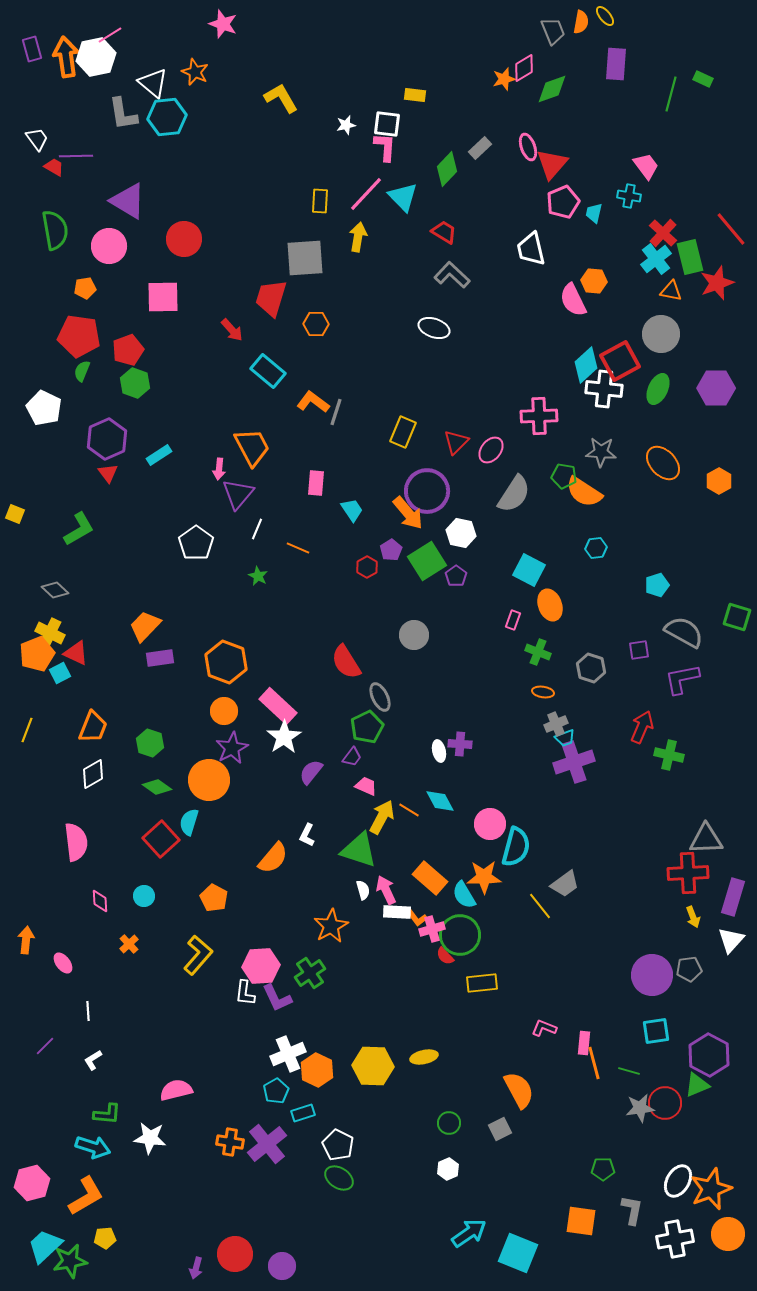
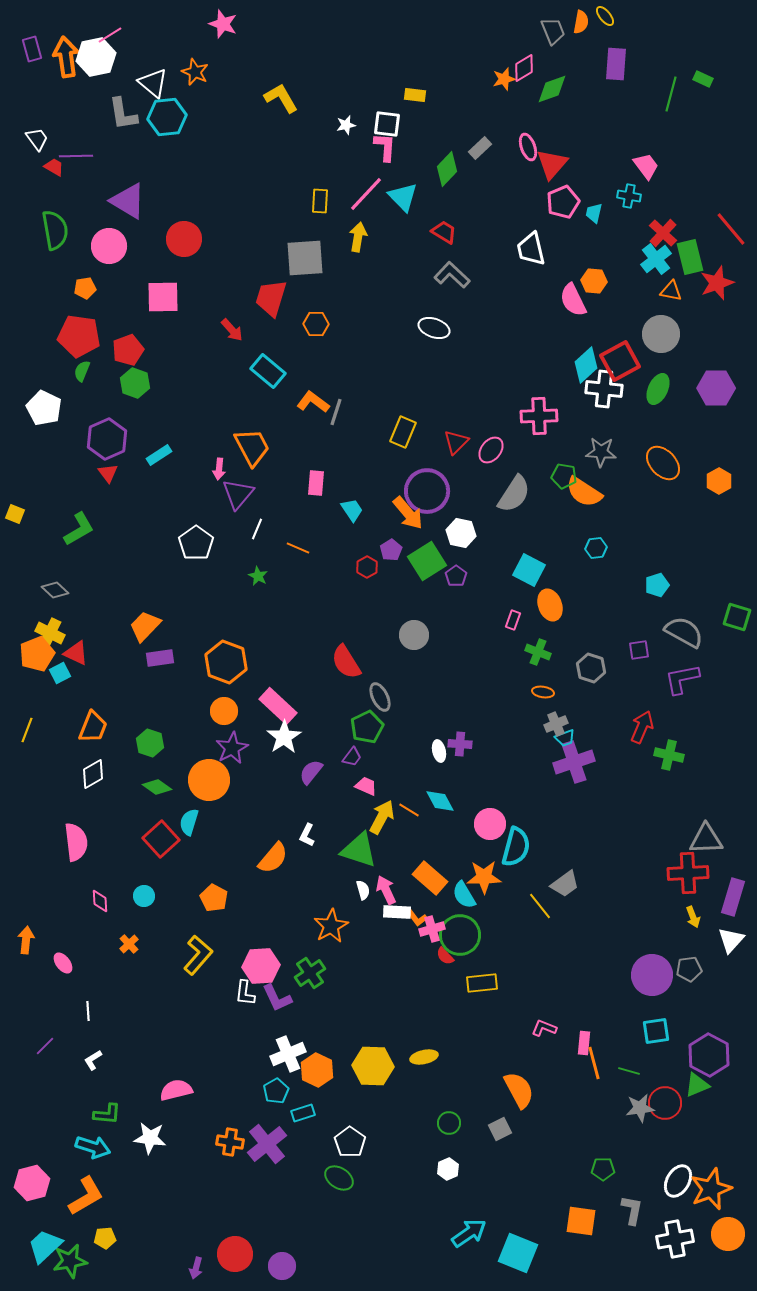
white pentagon at (338, 1145): moved 12 px right, 3 px up; rotated 8 degrees clockwise
